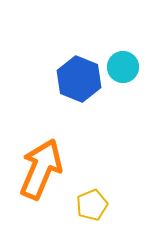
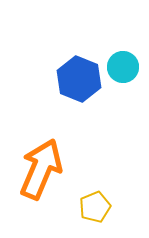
yellow pentagon: moved 3 px right, 2 px down
